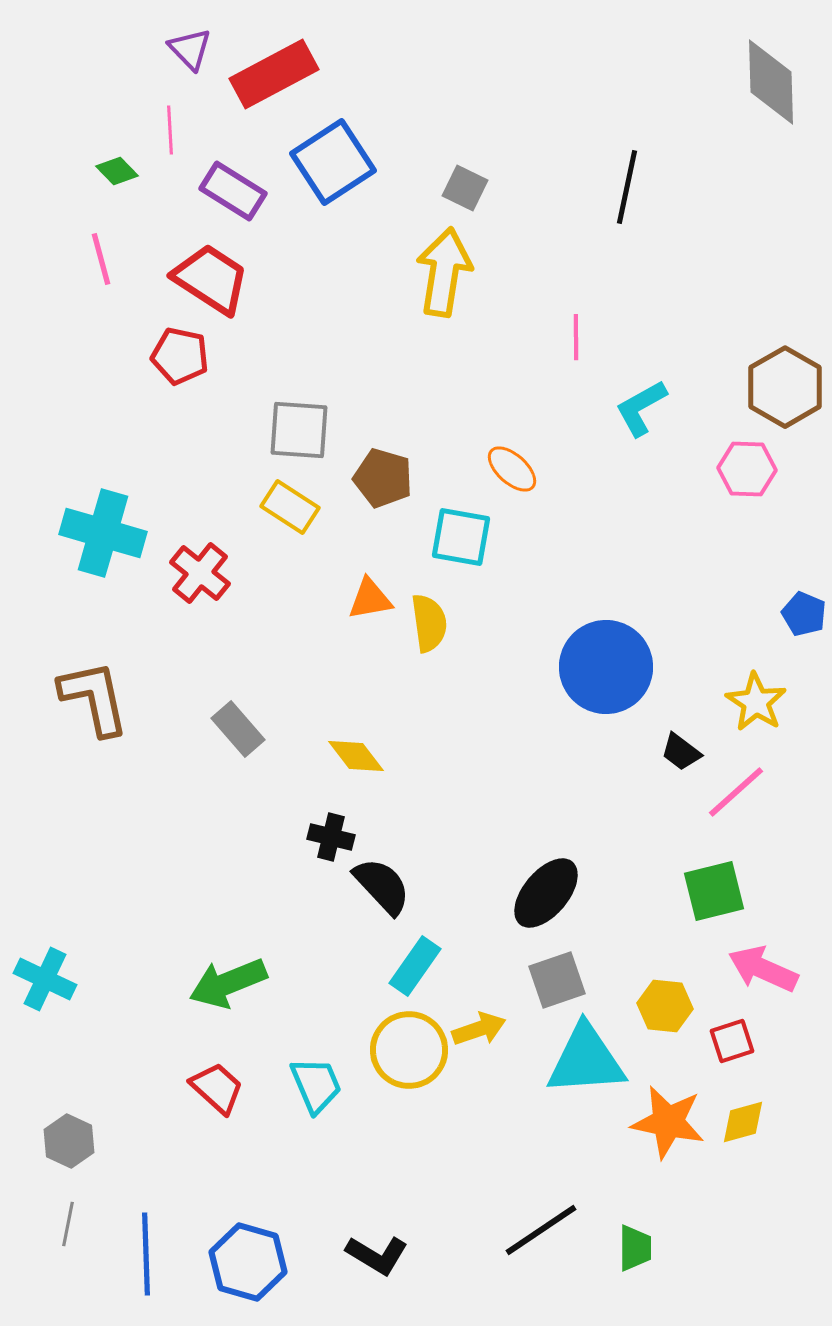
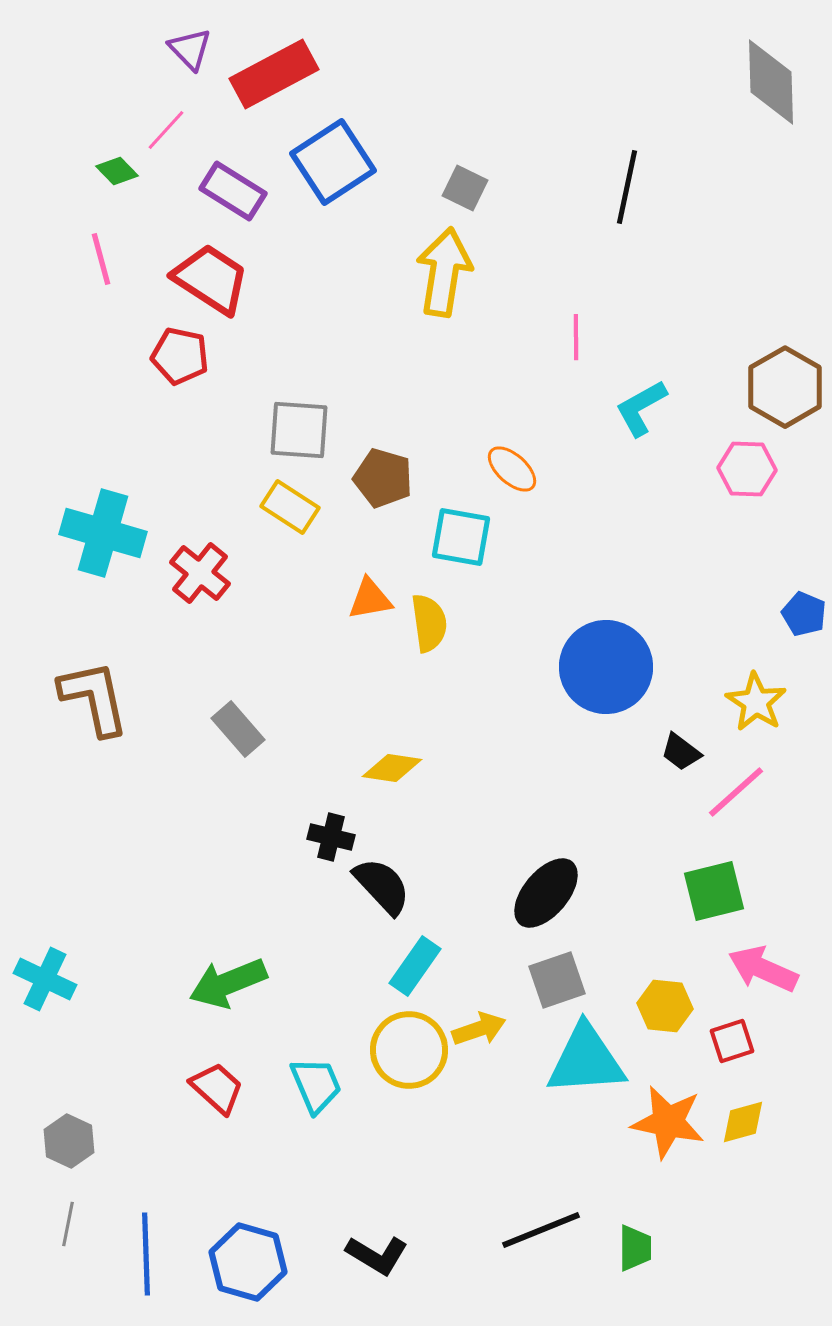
pink line at (170, 130): moved 4 px left; rotated 45 degrees clockwise
yellow diamond at (356, 756): moved 36 px right, 12 px down; rotated 44 degrees counterclockwise
black line at (541, 1230): rotated 12 degrees clockwise
